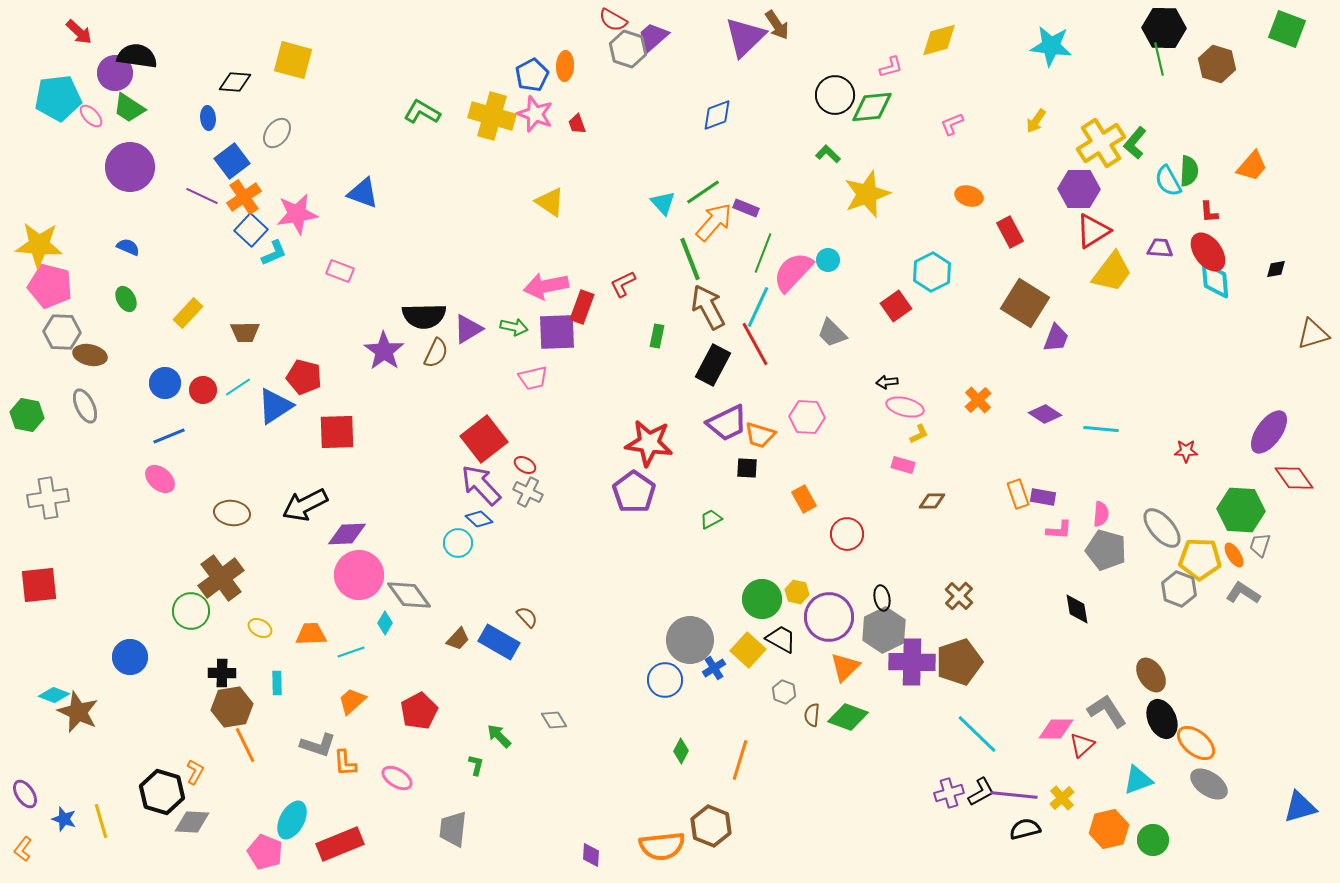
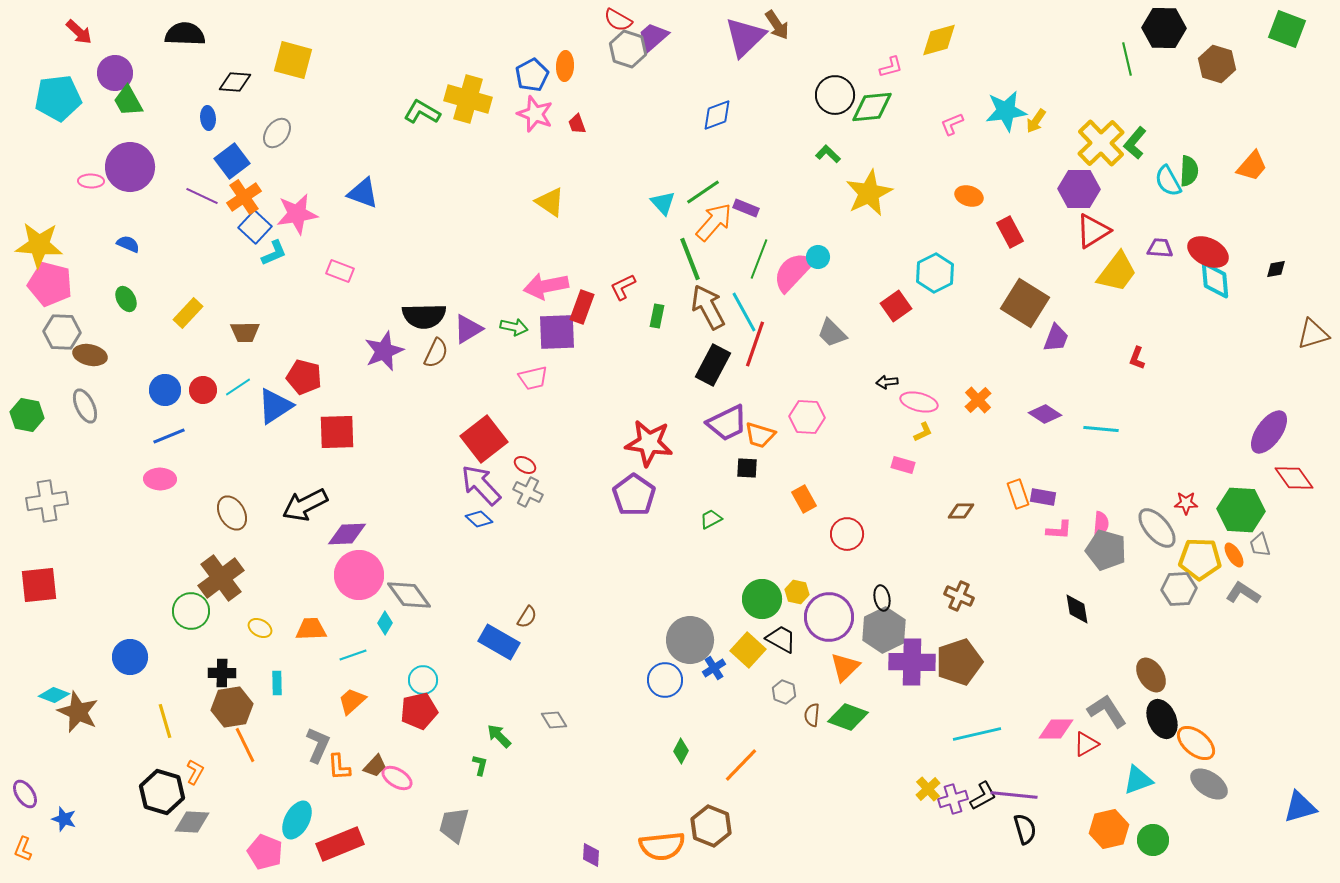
red semicircle at (613, 20): moved 5 px right
cyan star at (1051, 46): moved 45 px left, 65 px down; rotated 15 degrees counterclockwise
black semicircle at (137, 56): moved 48 px right, 22 px up; rotated 6 degrees counterclockwise
green line at (1159, 59): moved 32 px left
green trapezoid at (129, 108): moved 1 px left, 7 px up; rotated 28 degrees clockwise
pink ellipse at (91, 116): moved 65 px down; rotated 45 degrees counterclockwise
yellow cross at (492, 116): moved 24 px left, 17 px up
yellow cross at (1101, 143): rotated 12 degrees counterclockwise
yellow star at (867, 194): moved 2 px right, 1 px up; rotated 6 degrees counterclockwise
red L-shape at (1209, 212): moved 72 px left, 146 px down; rotated 25 degrees clockwise
blue square at (251, 230): moved 4 px right, 3 px up
blue semicircle at (128, 247): moved 3 px up
red ellipse at (1208, 252): rotated 27 degrees counterclockwise
green line at (763, 253): moved 4 px left, 6 px down
cyan circle at (828, 260): moved 10 px left, 3 px up
cyan hexagon at (932, 272): moved 3 px right, 1 px down
yellow trapezoid at (1112, 272): moved 5 px right
red L-shape at (623, 284): moved 3 px down
pink pentagon at (50, 286): moved 2 px up
cyan line at (758, 307): moved 14 px left, 5 px down; rotated 54 degrees counterclockwise
green rectangle at (657, 336): moved 20 px up
red line at (755, 344): rotated 48 degrees clockwise
purple star at (384, 351): rotated 15 degrees clockwise
blue circle at (165, 383): moved 7 px down
pink ellipse at (905, 407): moved 14 px right, 5 px up
yellow L-shape at (919, 434): moved 4 px right, 2 px up
red star at (1186, 451): moved 52 px down
pink ellipse at (160, 479): rotated 40 degrees counterclockwise
purple pentagon at (634, 492): moved 3 px down
gray cross at (48, 498): moved 1 px left, 3 px down
brown diamond at (932, 501): moved 29 px right, 10 px down
brown ellipse at (232, 513): rotated 52 degrees clockwise
pink semicircle at (1101, 514): moved 10 px down
gray ellipse at (1162, 528): moved 5 px left
cyan circle at (458, 543): moved 35 px left, 137 px down
gray trapezoid at (1260, 545): rotated 35 degrees counterclockwise
gray hexagon at (1179, 589): rotated 24 degrees counterclockwise
brown cross at (959, 596): rotated 20 degrees counterclockwise
brown semicircle at (527, 617): rotated 75 degrees clockwise
orange trapezoid at (311, 634): moved 5 px up
brown trapezoid at (458, 639): moved 83 px left, 127 px down
cyan line at (351, 652): moved 2 px right, 3 px down
red pentagon at (419, 711): rotated 15 degrees clockwise
cyan line at (977, 734): rotated 57 degrees counterclockwise
gray L-shape at (318, 745): rotated 84 degrees counterclockwise
red triangle at (1082, 745): moved 4 px right, 1 px up; rotated 12 degrees clockwise
orange line at (740, 760): moved 1 px right, 5 px down; rotated 27 degrees clockwise
orange L-shape at (345, 763): moved 6 px left, 4 px down
green L-shape at (476, 765): moved 4 px right
black L-shape at (981, 792): moved 2 px right, 4 px down
purple cross at (949, 793): moved 4 px right, 6 px down
yellow cross at (1062, 798): moved 134 px left, 9 px up
cyan ellipse at (292, 820): moved 5 px right
yellow line at (101, 821): moved 64 px right, 100 px up
gray trapezoid at (453, 829): moved 1 px right, 4 px up; rotated 9 degrees clockwise
black semicircle at (1025, 829): rotated 88 degrees clockwise
orange L-shape at (23, 849): rotated 15 degrees counterclockwise
